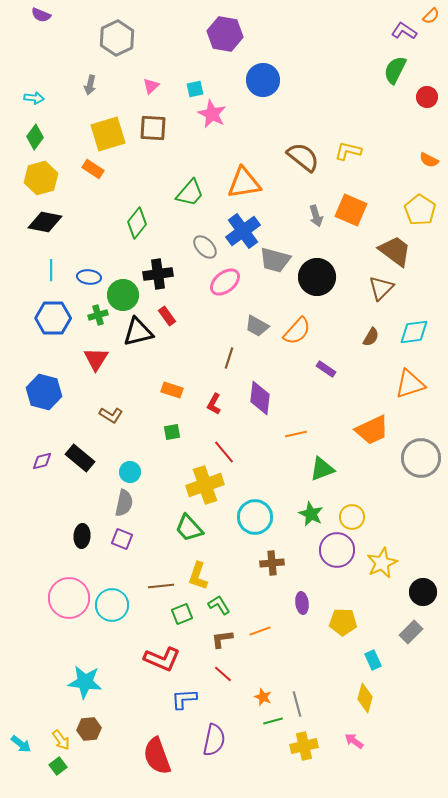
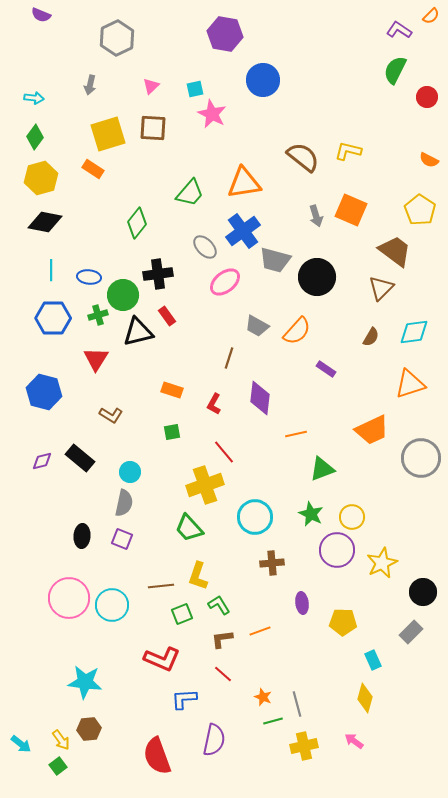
purple L-shape at (404, 31): moved 5 px left, 1 px up
